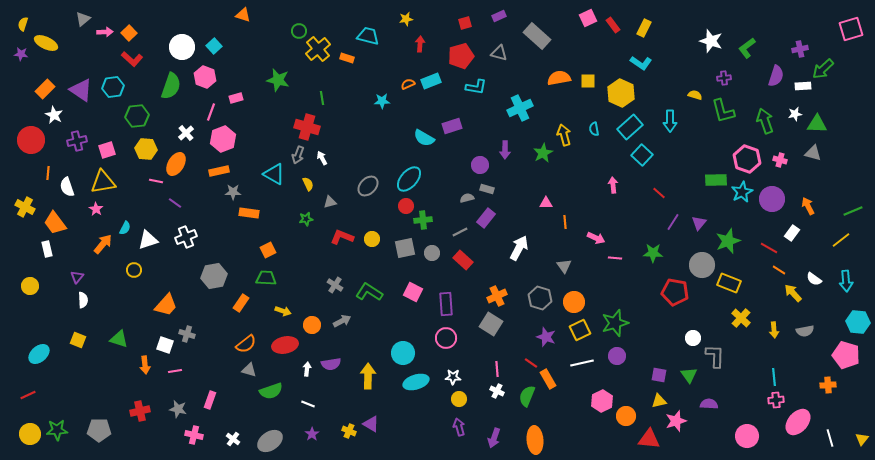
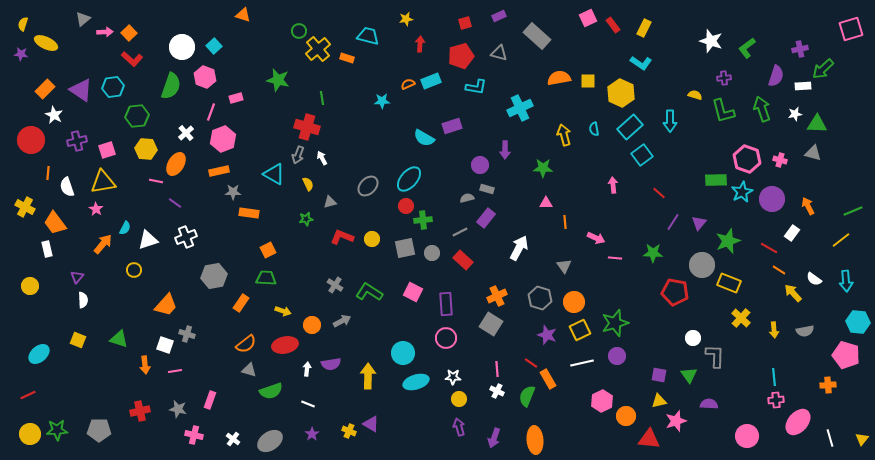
green arrow at (765, 121): moved 3 px left, 12 px up
green star at (543, 153): moved 15 px down; rotated 30 degrees clockwise
cyan square at (642, 155): rotated 10 degrees clockwise
purple star at (546, 337): moved 1 px right, 2 px up
